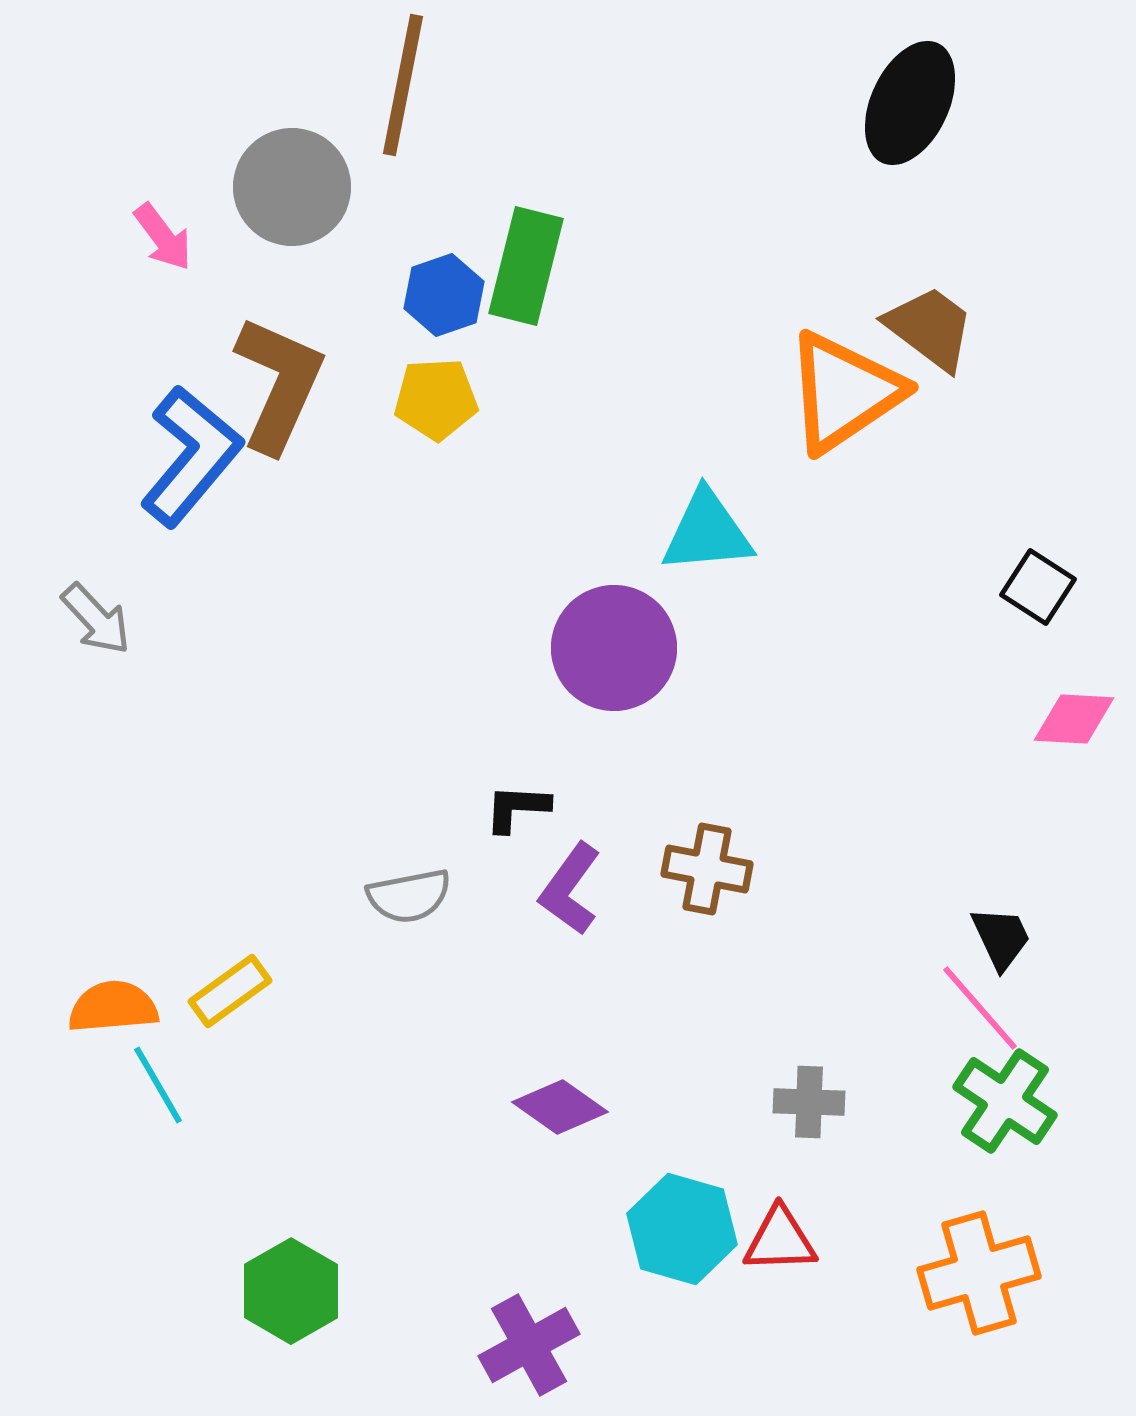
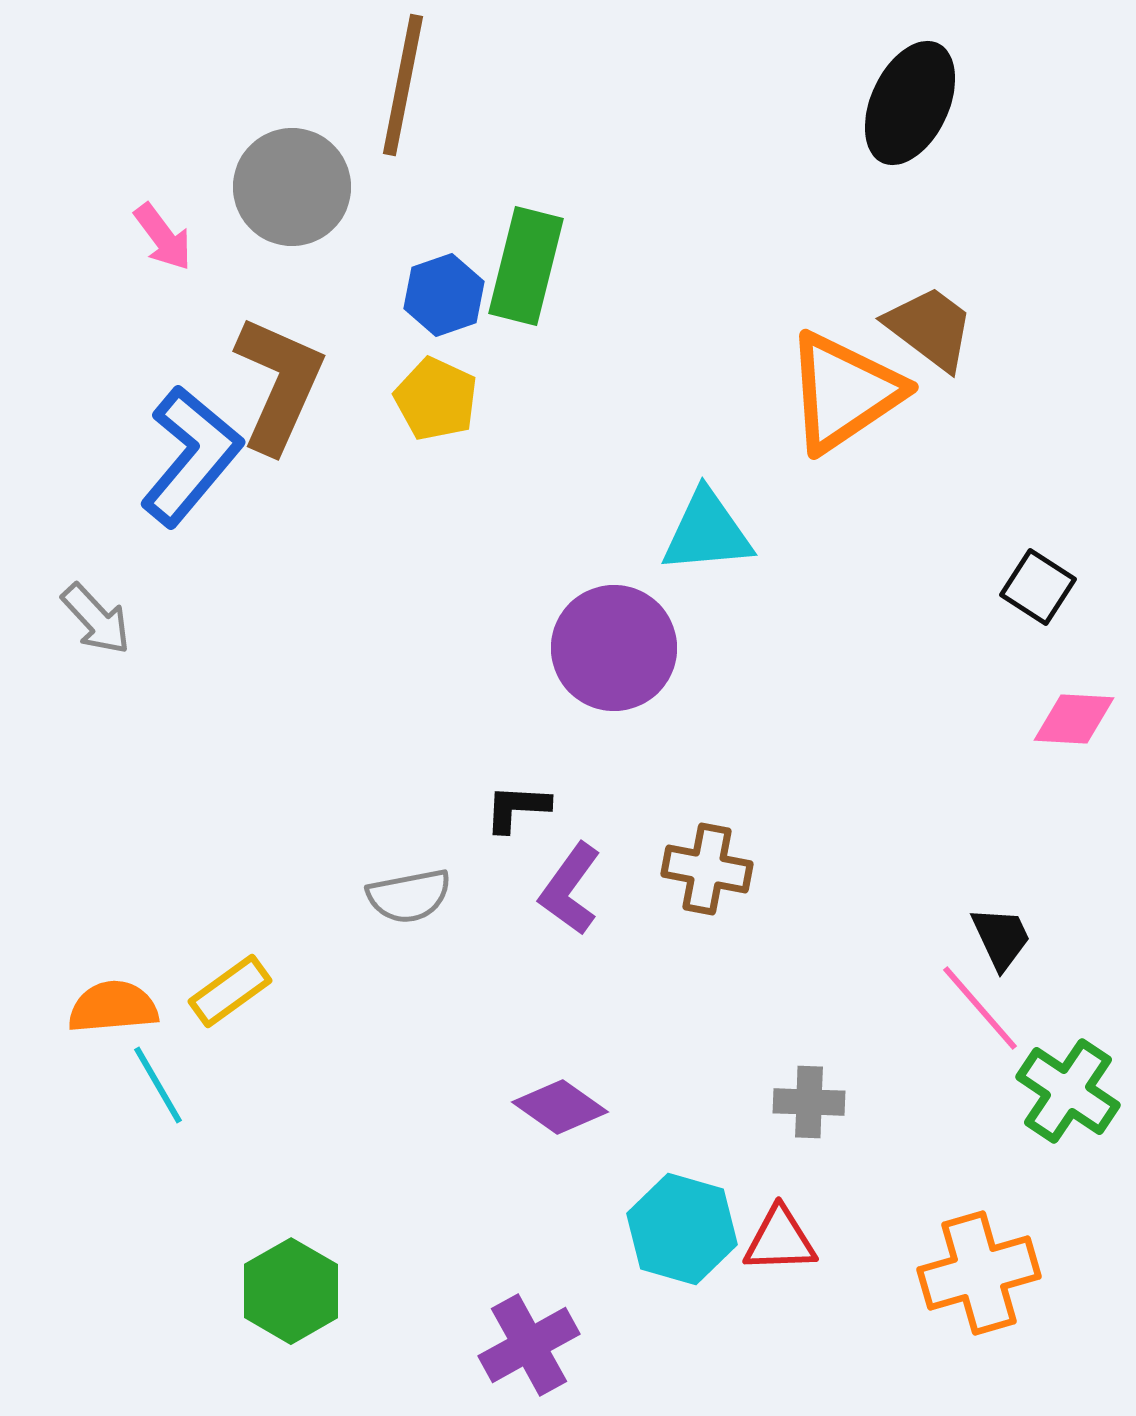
yellow pentagon: rotated 28 degrees clockwise
green cross: moved 63 px right, 10 px up
